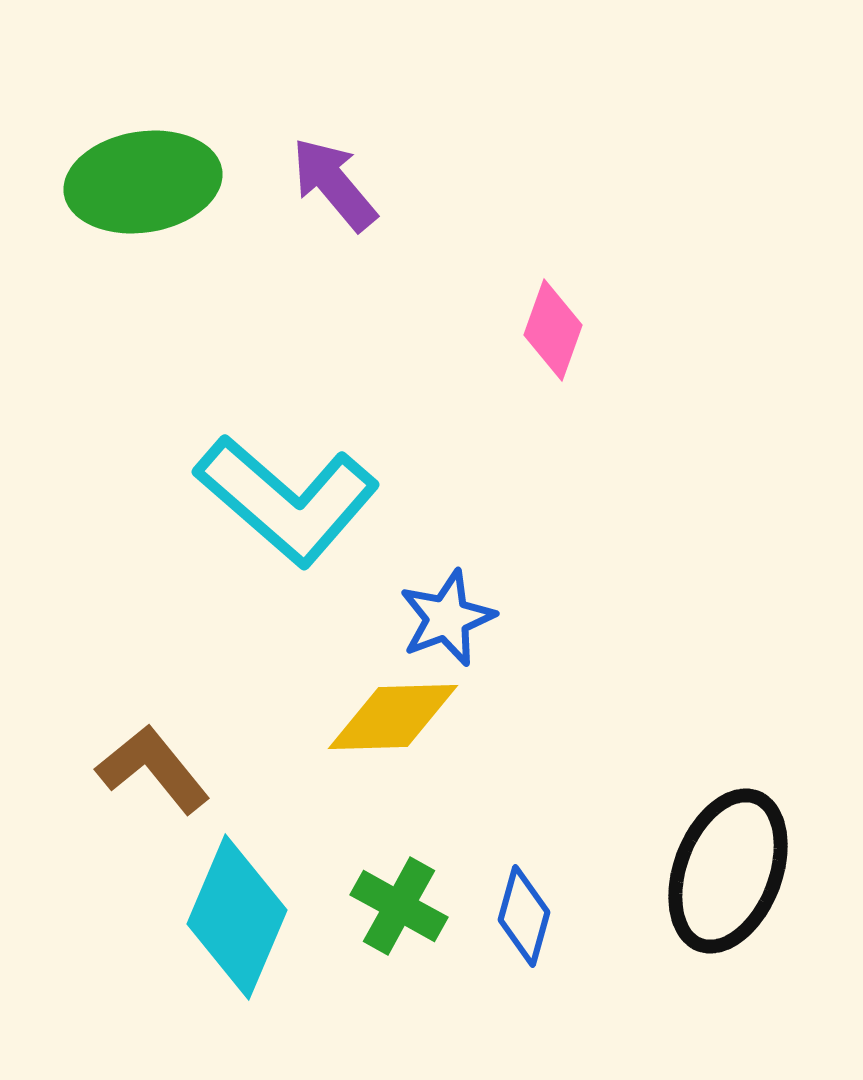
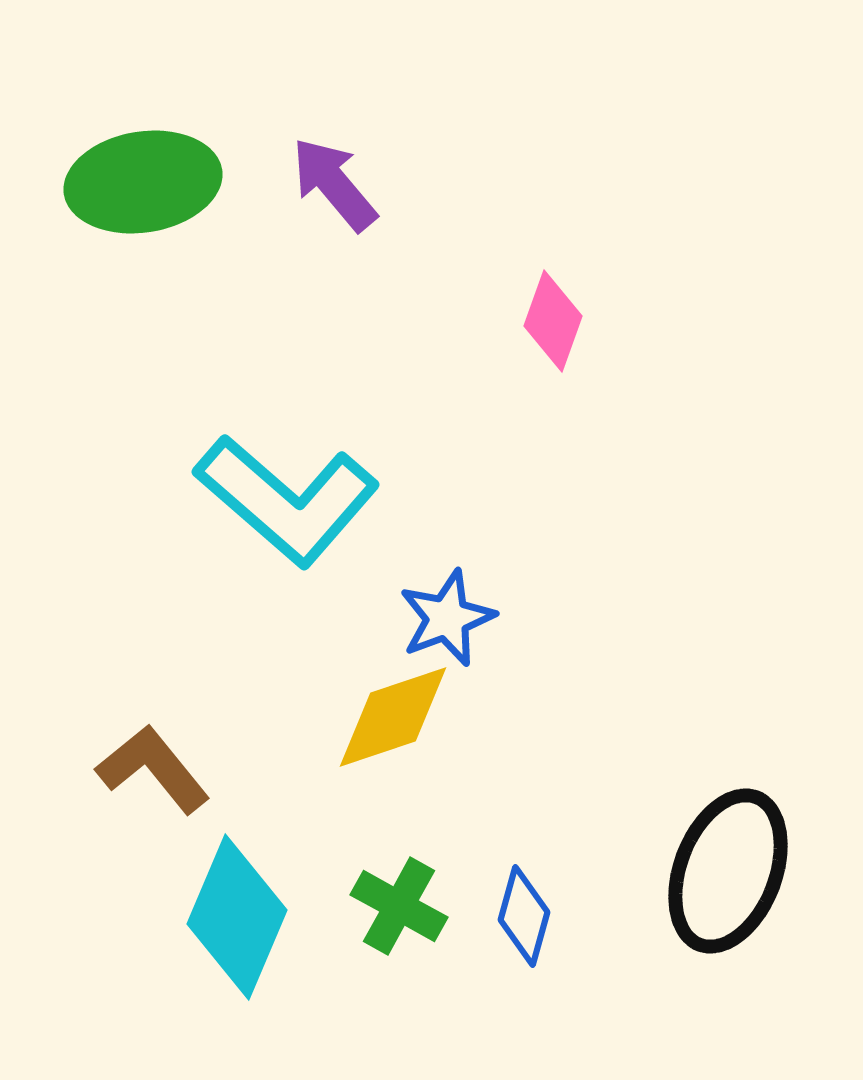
pink diamond: moved 9 px up
yellow diamond: rotated 17 degrees counterclockwise
